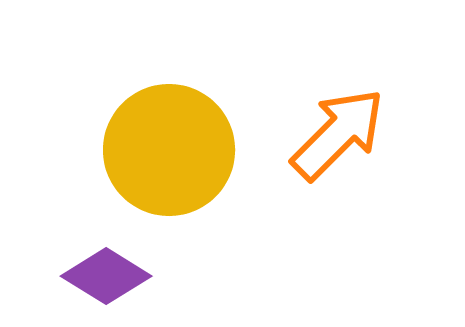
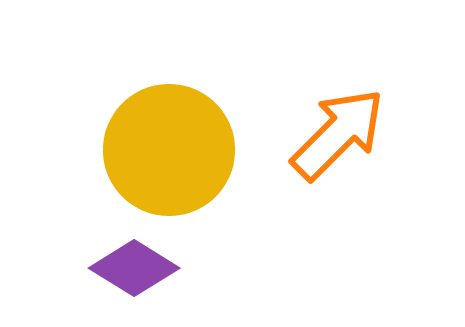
purple diamond: moved 28 px right, 8 px up
